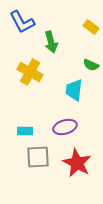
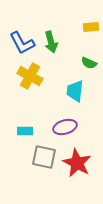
blue L-shape: moved 21 px down
yellow rectangle: rotated 42 degrees counterclockwise
green semicircle: moved 2 px left, 2 px up
yellow cross: moved 4 px down
cyan trapezoid: moved 1 px right, 1 px down
gray square: moved 6 px right; rotated 15 degrees clockwise
